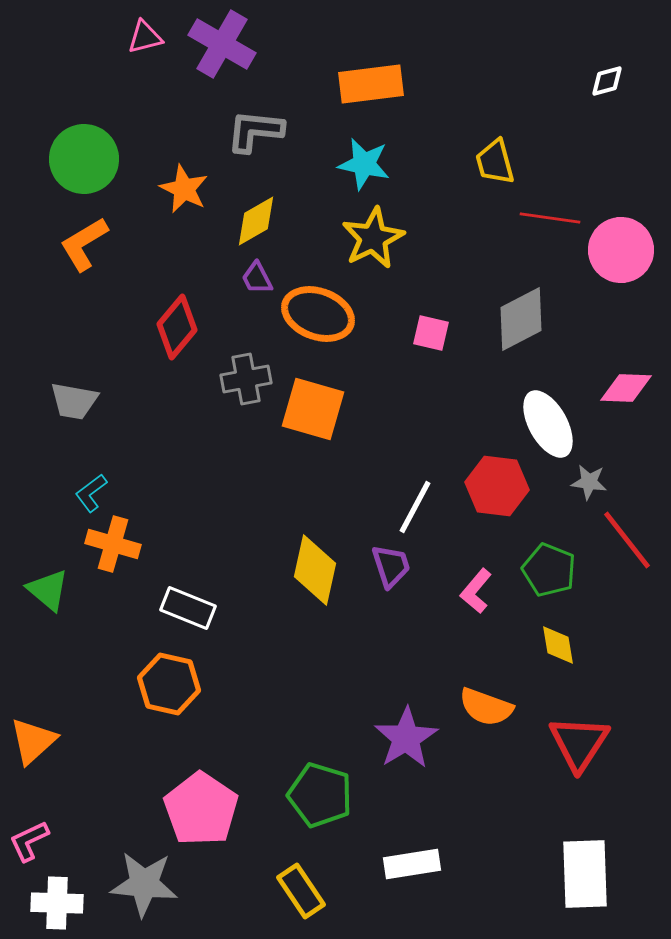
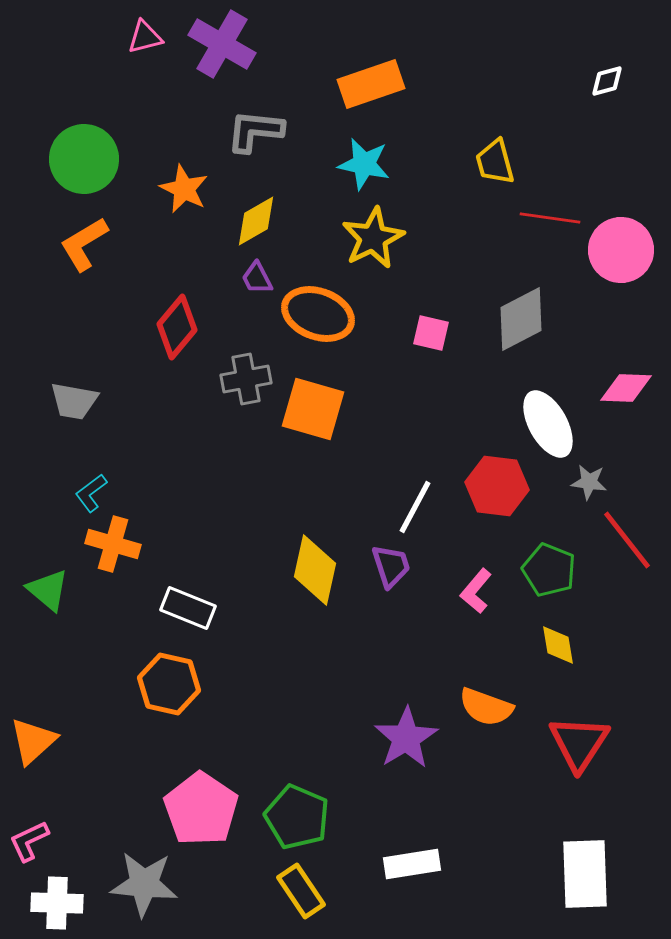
orange rectangle at (371, 84): rotated 12 degrees counterclockwise
green pentagon at (320, 795): moved 23 px left, 22 px down; rotated 6 degrees clockwise
